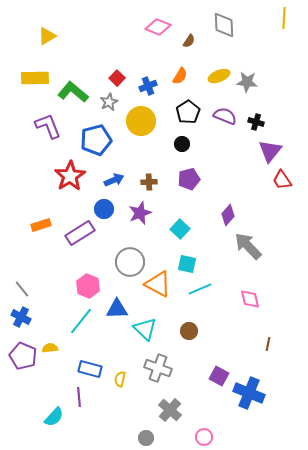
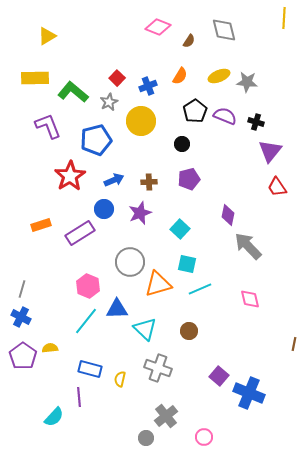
gray diamond at (224, 25): moved 5 px down; rotated 12 degrees counterclockwise
black pentagon at (188, 112): moved 7 px right, 1 px up
red trapezoid at (282, 180): moved 5 px left, 7 px down
purple diamond at (228, 215): rotated 30 degrees counterclockwise
orange triangle at (158, 284): rotated 44 degrees counterclockwise
gray line at (22, 289): rotated 54 degrees clockwise
cyan line at (81, 321): moved 5 px right
brown line at (268, 344): moved 26 px right
purple pentagon at (23, 356): rotated 12 degrees clockwise
purple square at (219, 376): rotated 12 degrees clockwise
gray cross at (170, 410): moved 4 px left, 6 px down; rotated 10 degrees clockwise
